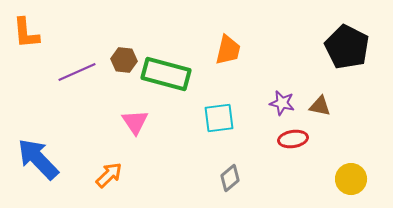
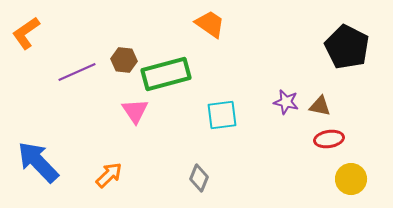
orange L-shape: rotated 60 degrees clockwise
orange trapezoid: moved 18 px left, 26 px up; rotated 68 degrees counterclockwise
green rectangle: rotated 30 degrees counterclockwise
purple star: moved 4 px right, 1 px up
cyan square: moved 3 px right, 3 px up
pink triangle: moved 11 px up
red ellipse: moved 36 px right
blue arrow: moved 3 px down
gray diamond: moved 31 px left; rotated 28 degrees counterclockwise
